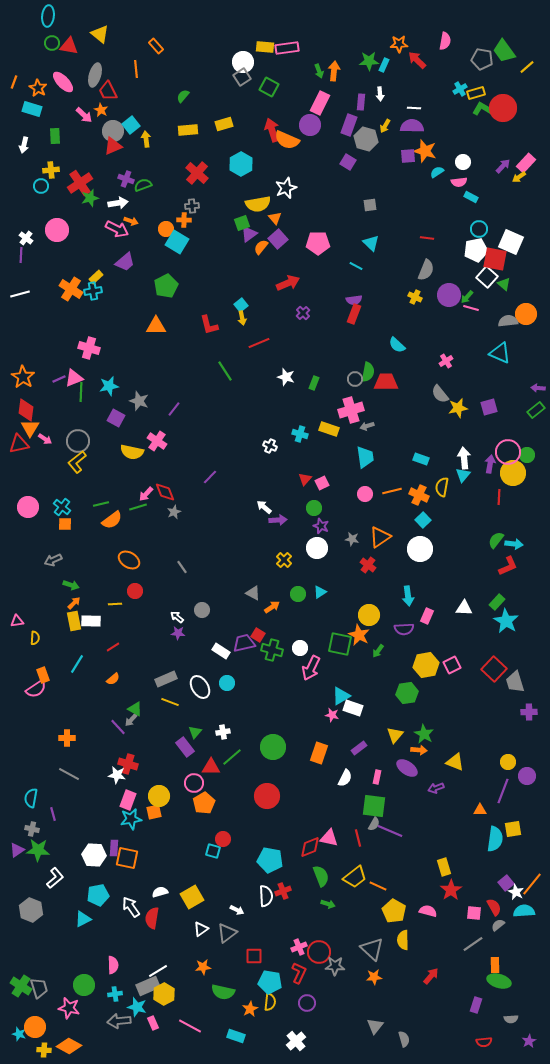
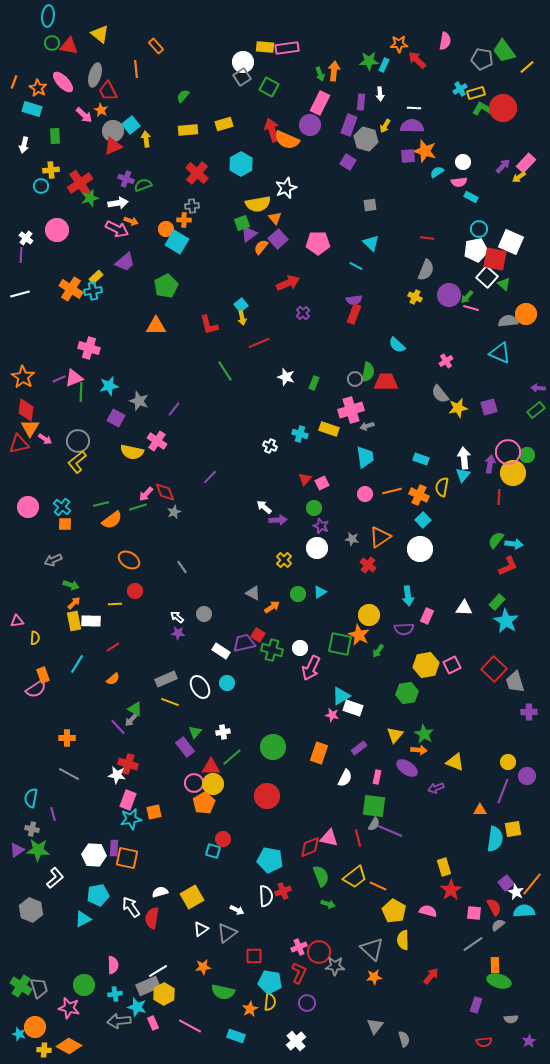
green arrow at (319, 71): moved 1 px right, 3 px down
gray circle at (202, 610): moved 2 px right, 4 px down
yellow circle at (159, 796): moved 54 px right, 12 px up
